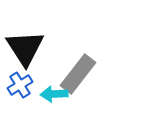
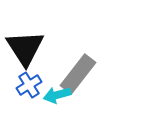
blue cross: moved 9 px right
cyan arrow: moved 3 px right, 1 px down; rotated 12 degrees counterclockwise
